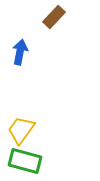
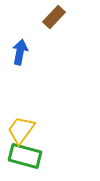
green rectangle: moved 5 px up
